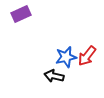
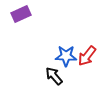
blue star: moved 1 px up; rotated 15 degrees clockwise
black arrow: rotated 36 degrees clockwise
